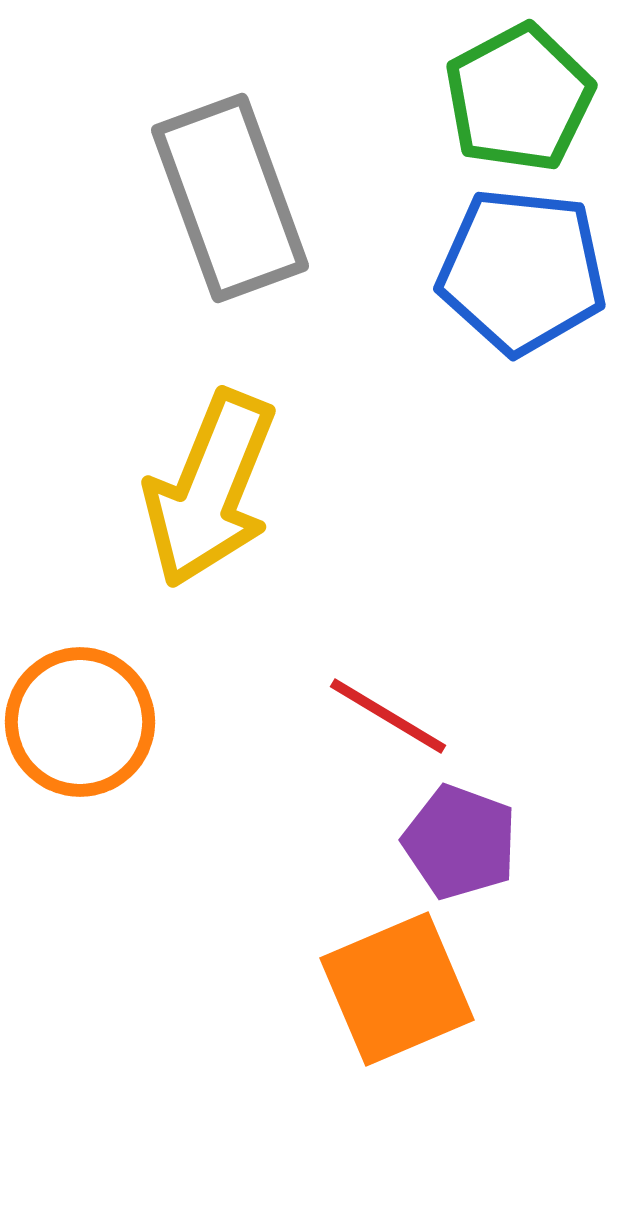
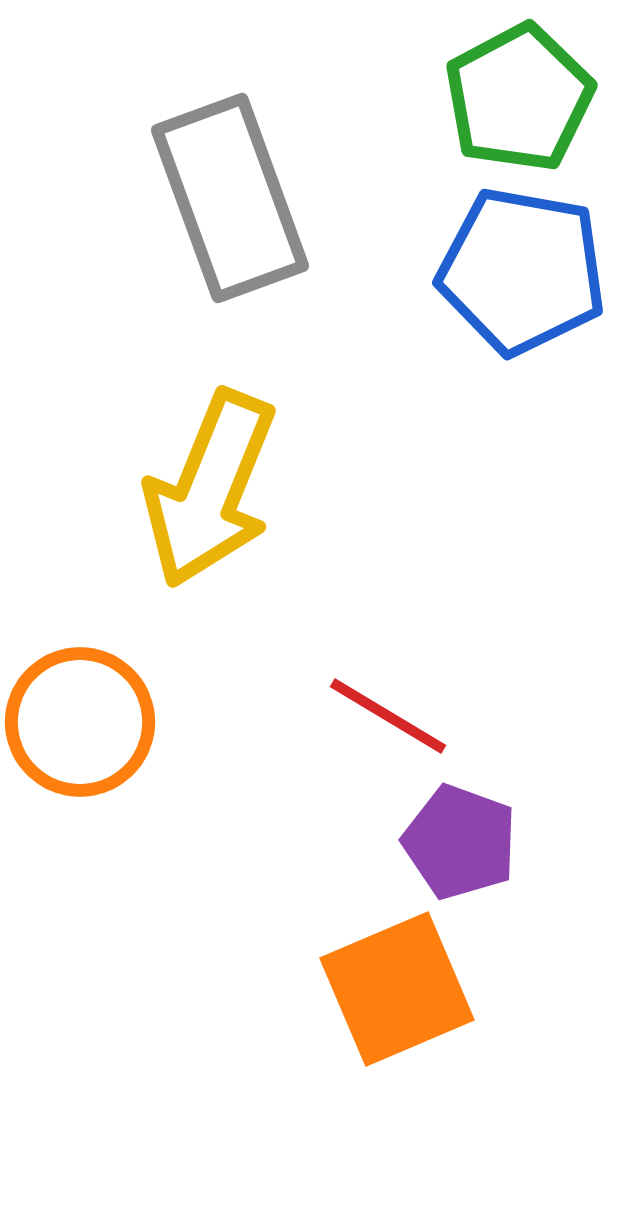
blue pentagon: rotated 4 degrees clockwise
